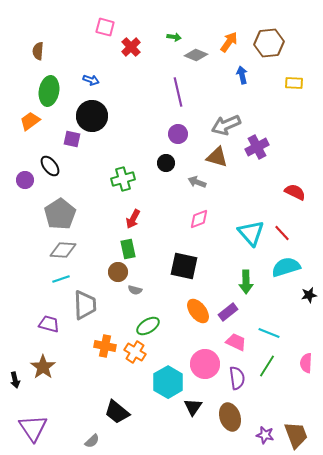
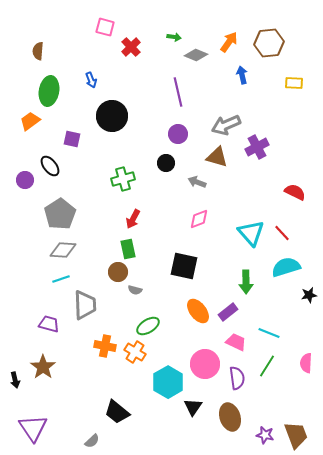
blue arrow at (91, 80): rotated 49 degrees clockwise
black circle at (92, 116): moved 20 px right
